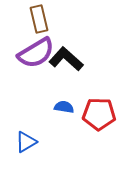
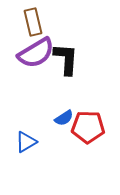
brown rectangle: moved 6 px left, 3 px down
black L-shape: rotated 52 degrees clockwise
blue semicircle: moved 11 px down; rotated 138 degrees clockwise
red pentagon: moved 11 px left, 13 px down
